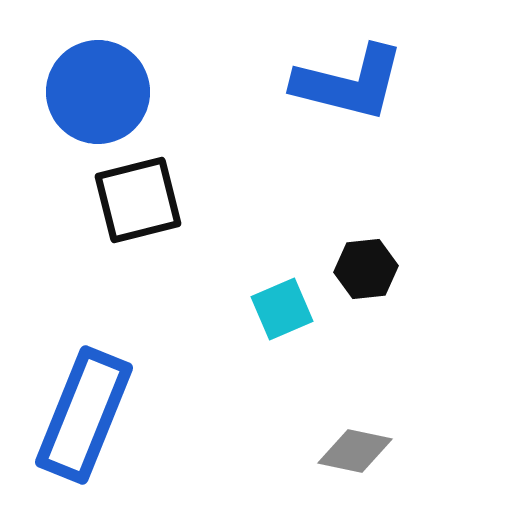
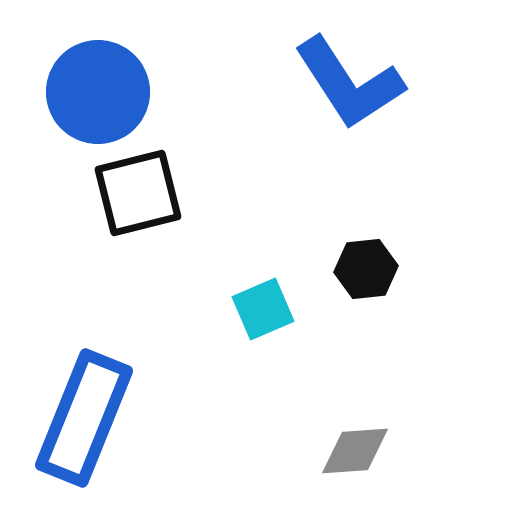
blue L-shape: rotated 43 degrees clockwise
black square: moved 7 px up
cyan square: moved 19 px left
blue rectangle: moved 3 px down
gray diamond: rotated 16 degrees counterclockwise
